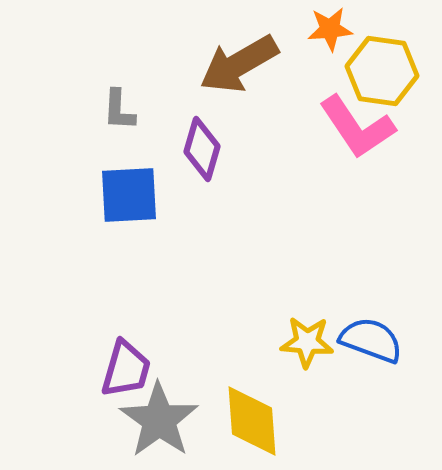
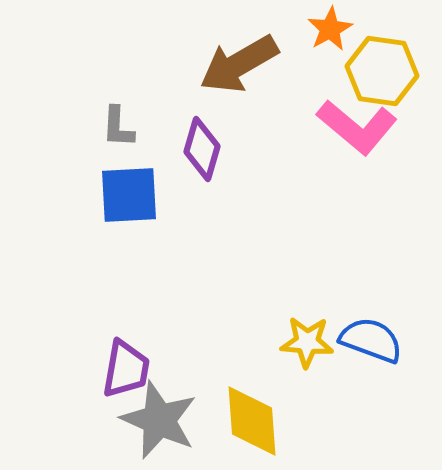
orange star: rotated 24 degrees counterclockwise
gray L-shape: moved 1 px left, 17 px down
pink L-shape: rotated 16 degrees counterclockwise
purple trapezoid: rotated 6 degrees counterclockwise
gray star: rotated 12 degrees counterclockwise
